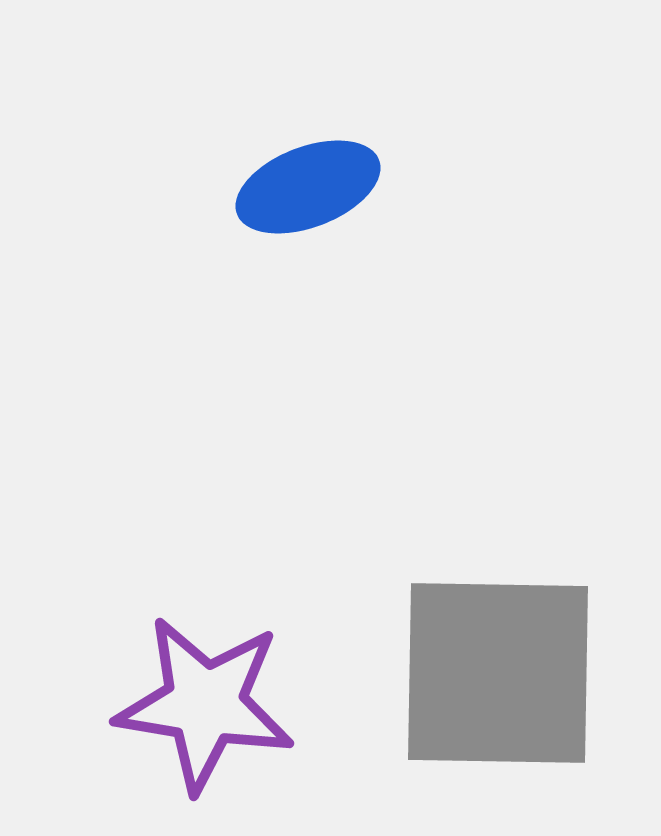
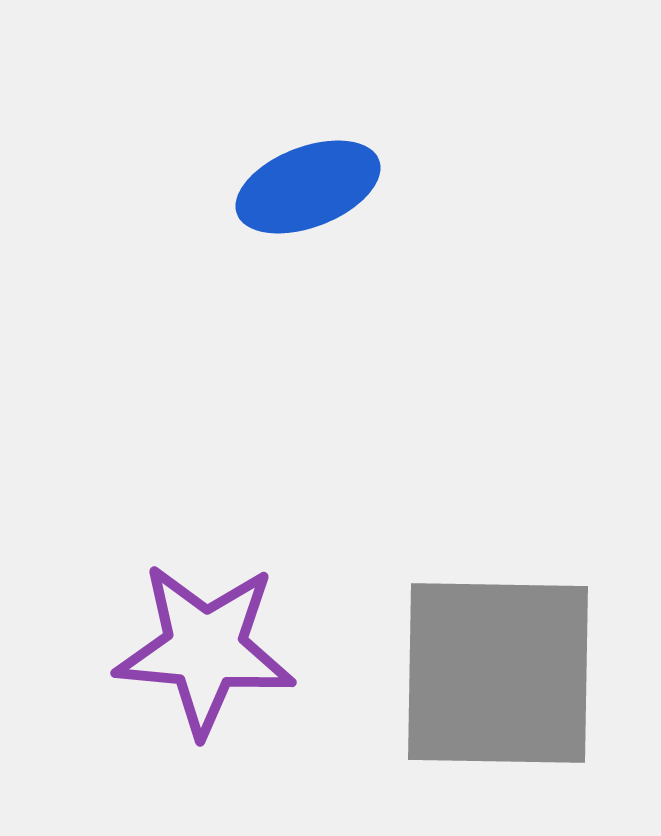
purple star: moved 55 px up; rotated 4 degrees counterclockwise
